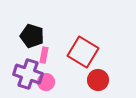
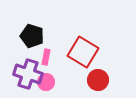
pink rectangle: moved 2 px right, 2 px down
